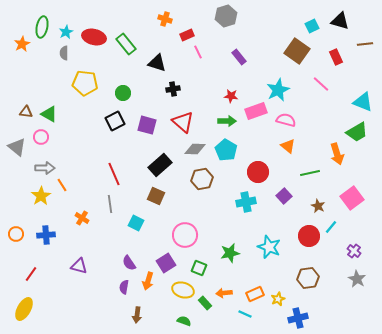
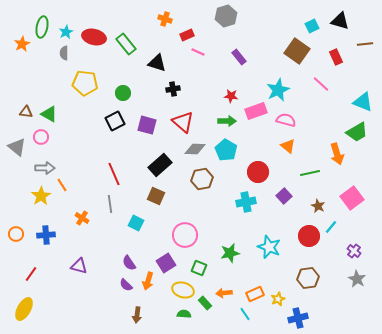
pink line at (198, 52): rotated 40 degrees counterclockwise
purple semicircle at (124, 287): moved 2 px right, 2 px up; rotated 56 degrees counterclockwise
cyan line at (245, 314): rotated 32 degrees clockwise
green semicircle at (184, 321): moved 7 px up; rotated 16 degrees counterclockwise
